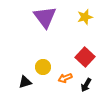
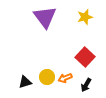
yellow circle: moved 4 px right, 10 px down
